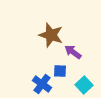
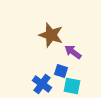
blue square: moved 1 px right; rotated 16 degrees clockwise
cyan square: moved 12 px left, 1 px down; rotated 36 degrees counterclockwise
